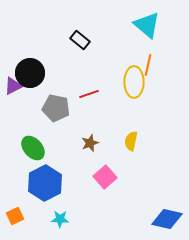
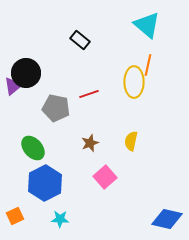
black circle: moved 4 px left
purple triangle: rotated 12 degrees counterclockwise
